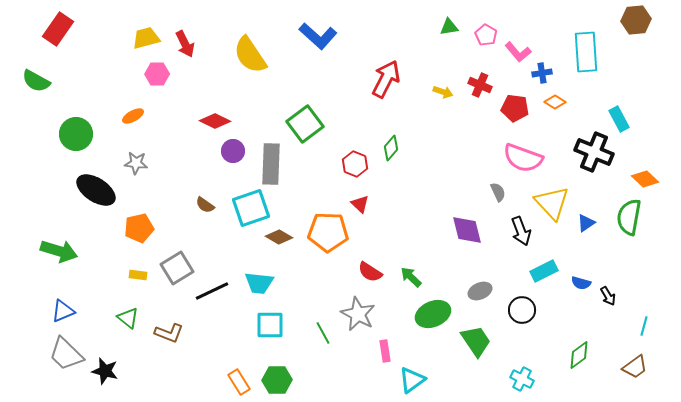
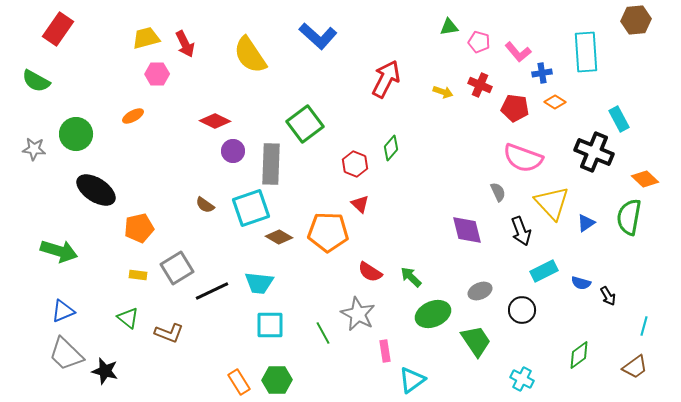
pink pentagon at (486, 35): moved 7 px left, 7 px down; rotated 15 degrees counterclockwise
gray star at (136, 163): moved 102 px left, 14 px up
